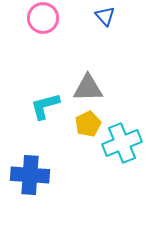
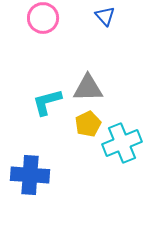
cyan L-shape: moved 2 px right, 4 px up
